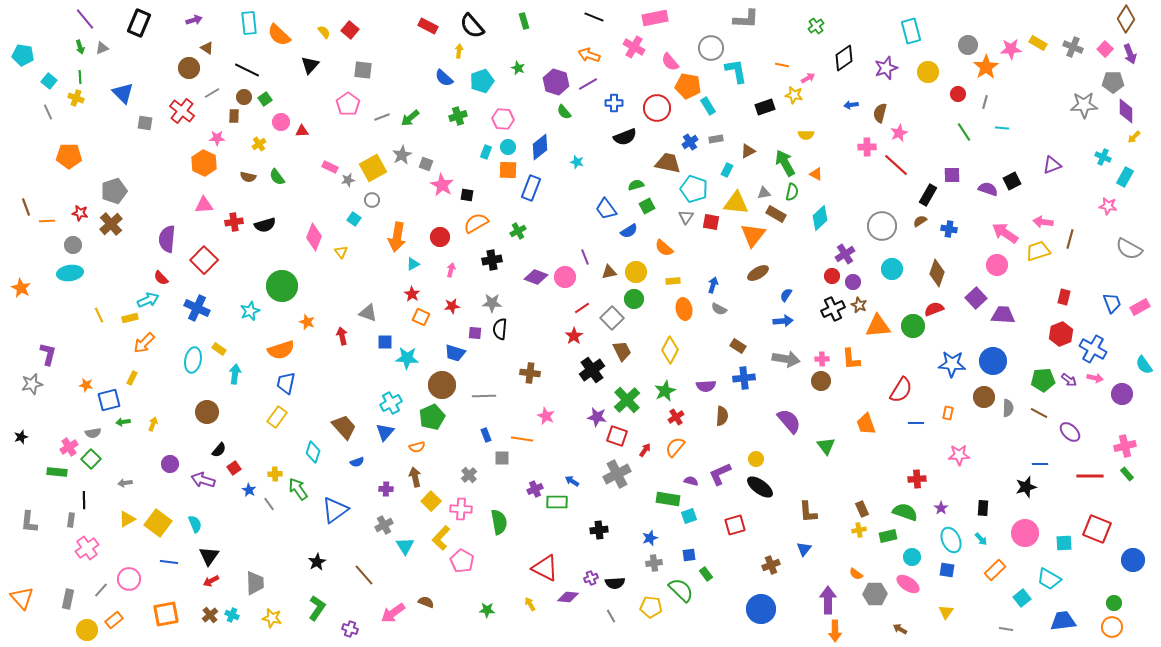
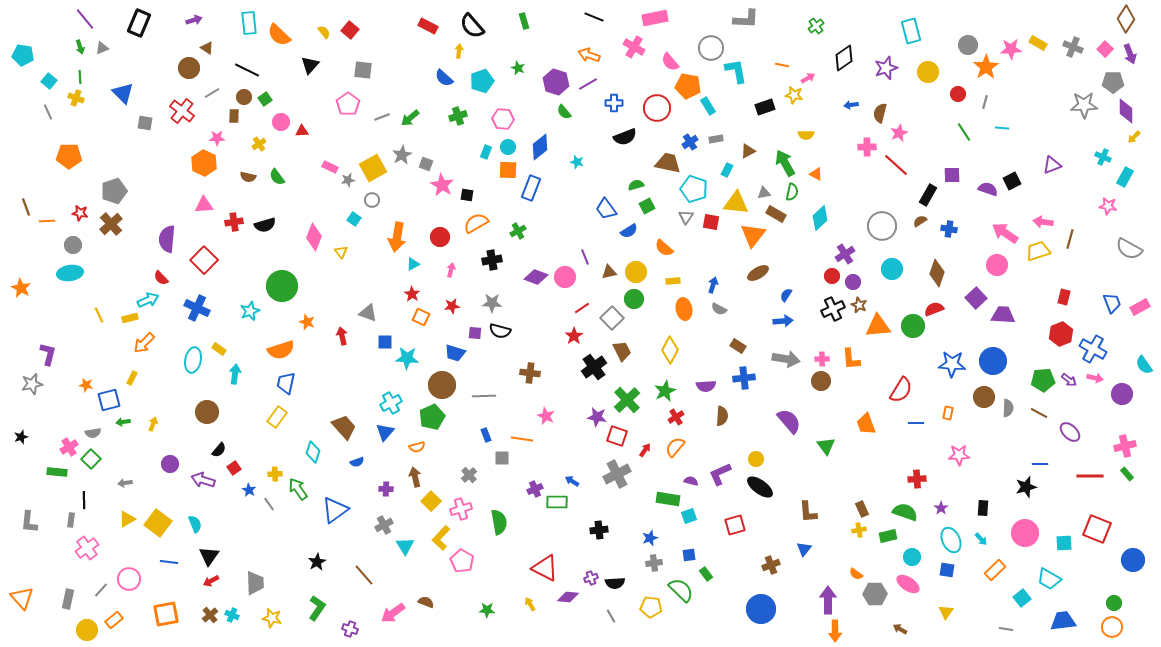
black semicircle at (500, 329): moved 2 px down; rotated 80 degrees counterclockwise
black cross at (592, 370): moved 2 px right, 3 px up
pink cross at (461, 509): rotated 20 degrees counterclockwise
